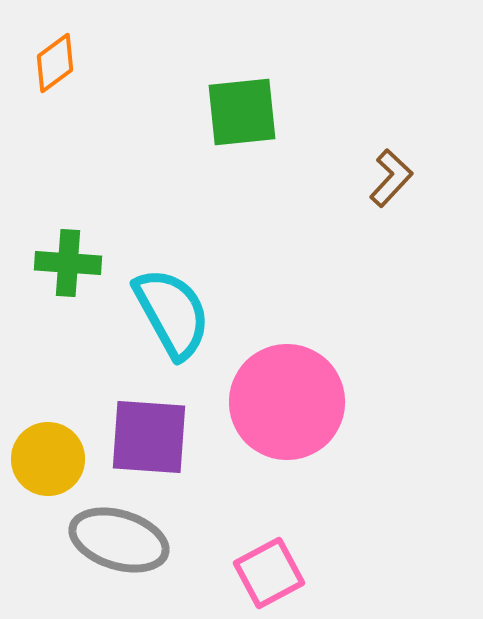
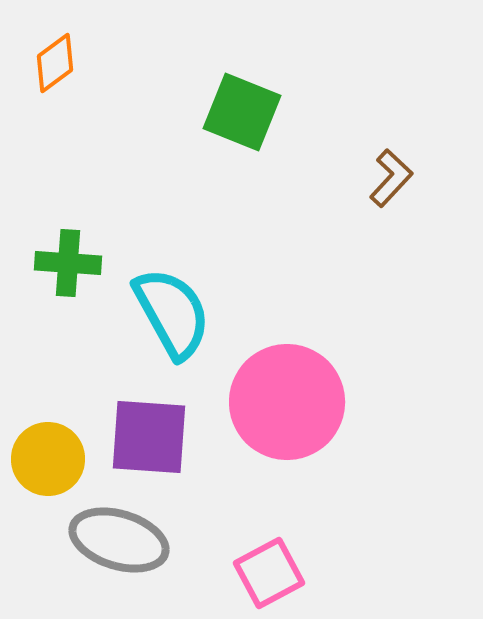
green square: rotated 28 degrees clockwise
